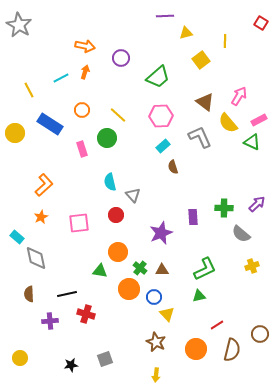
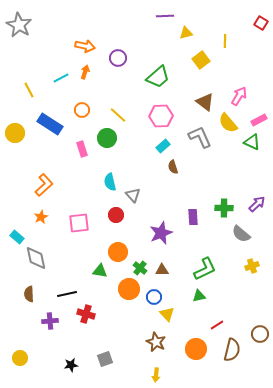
purple circle at (121, 58): moved 3 px left
